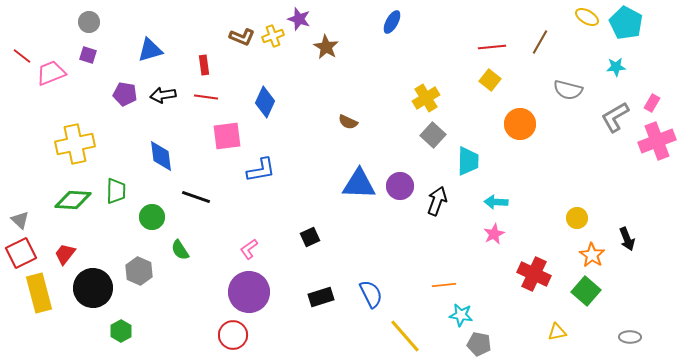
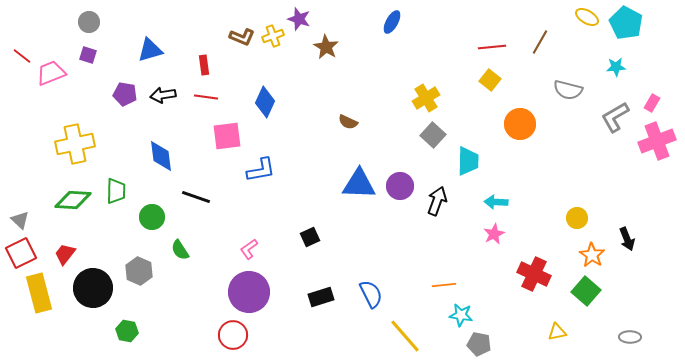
green hexagon at (121, 331): moved 6 px right; rotated 20 degrees counterclockwise
